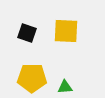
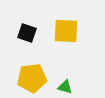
yellow pentagon: rotated 8 degrees counterclockwise
green triangle: rotated 21 degrees clockwise
